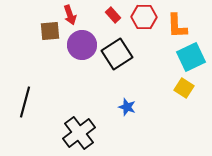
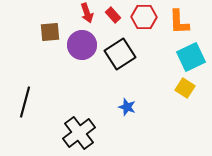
red arrow: moved 17 px right, 2 px up
orange L-shape: moved 2 px right, 4 px up
brown square: moved 1 px down
black square: moved 3 px right
yellow square: moved 1 px right
